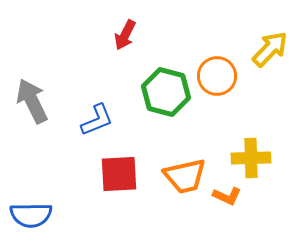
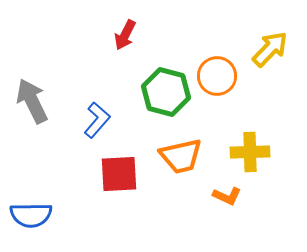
blue L-shape: rotated 27 degrees counterclockwise
yellow cross: moved 1 px left, 6 px up
orange trapezoid: moved 4 px left, 20 px up
